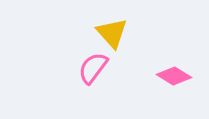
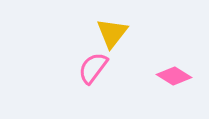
yellow triangle: rotated 20 degrees clockwise
